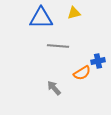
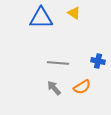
yellow triangle: rotated 48 degrees clockwise
gray line: moved 17 px down
blue cross: rotated 24 degrees clockwise
orange semicircle: moved 14 px down
